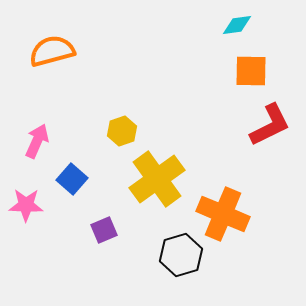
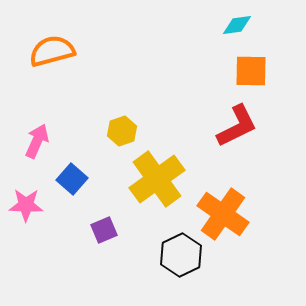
red L-shape: moved 33 px left, 1 px down
orange cross: rotated 12 degrees clockwise
black hexagon: rotated 9 degrees counterclockwise
